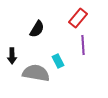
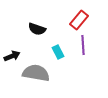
red rectangle: moved 1 px right, 2 px down
black semicircle: rotated 78 degrees clockwise
black arrow: rotated 112 degrees counterclockwise
cyan rectangle: moved 9 px up
